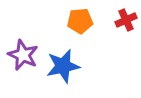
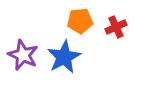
red cross: moved 10 px left, 7 px down
blue star: moved 1 px right, 9 px up; rotated 16 degrees counterclockwise
